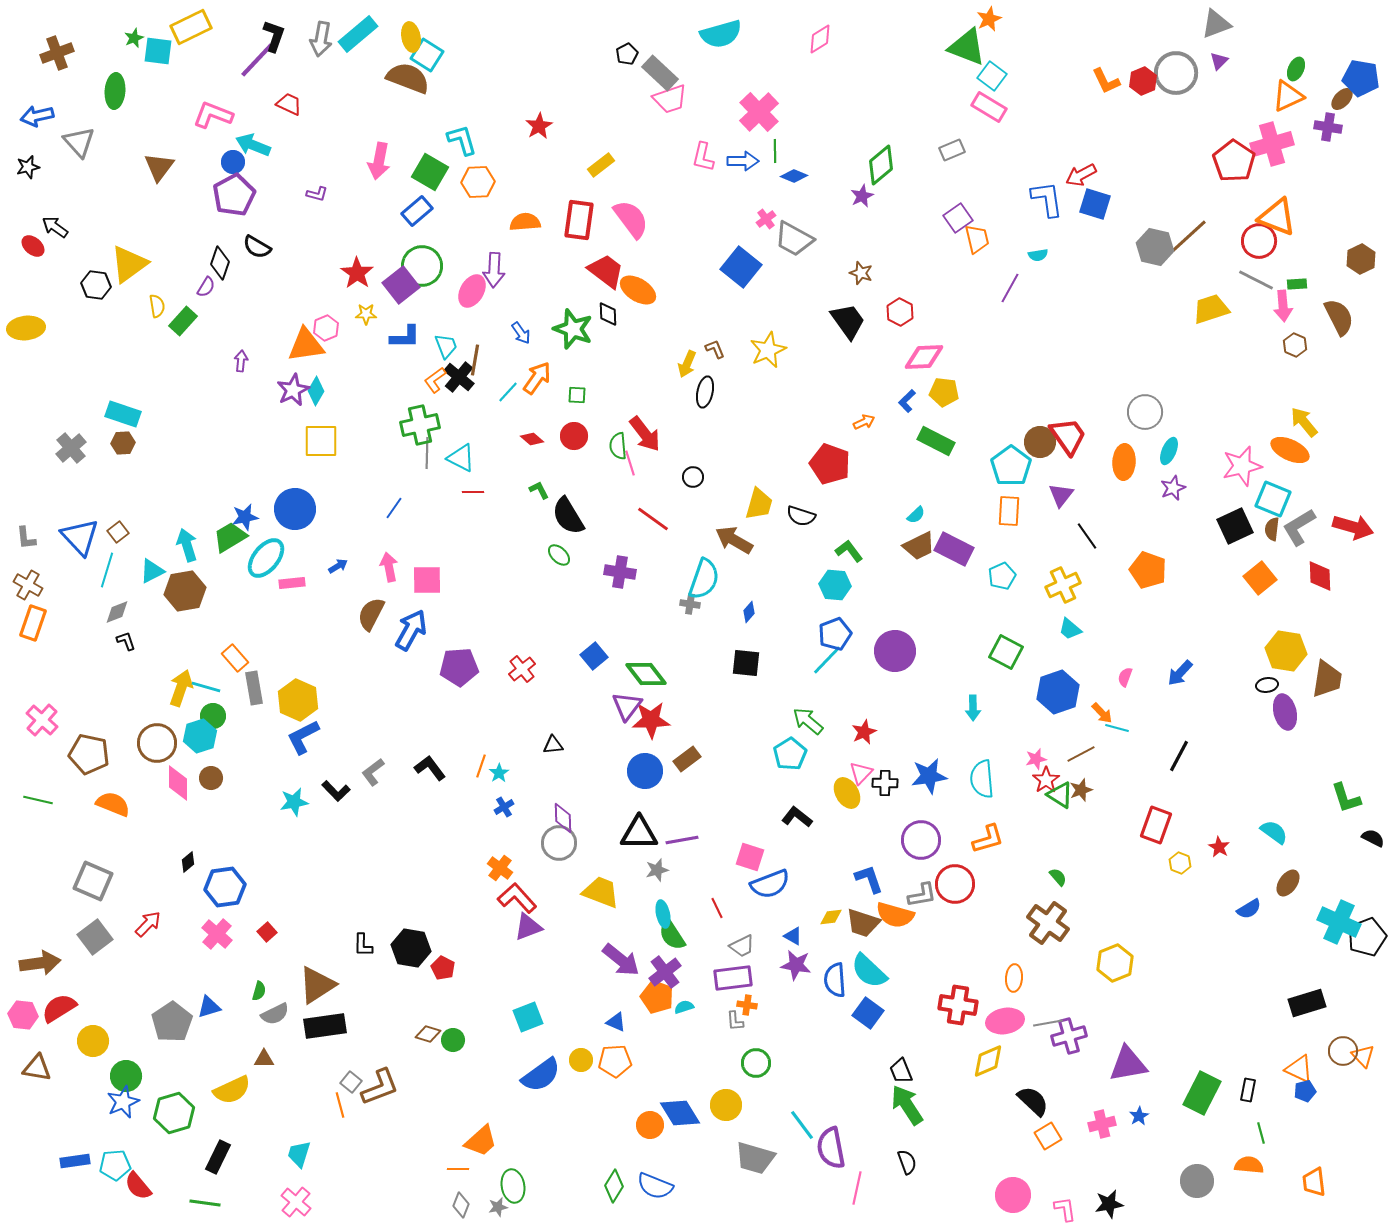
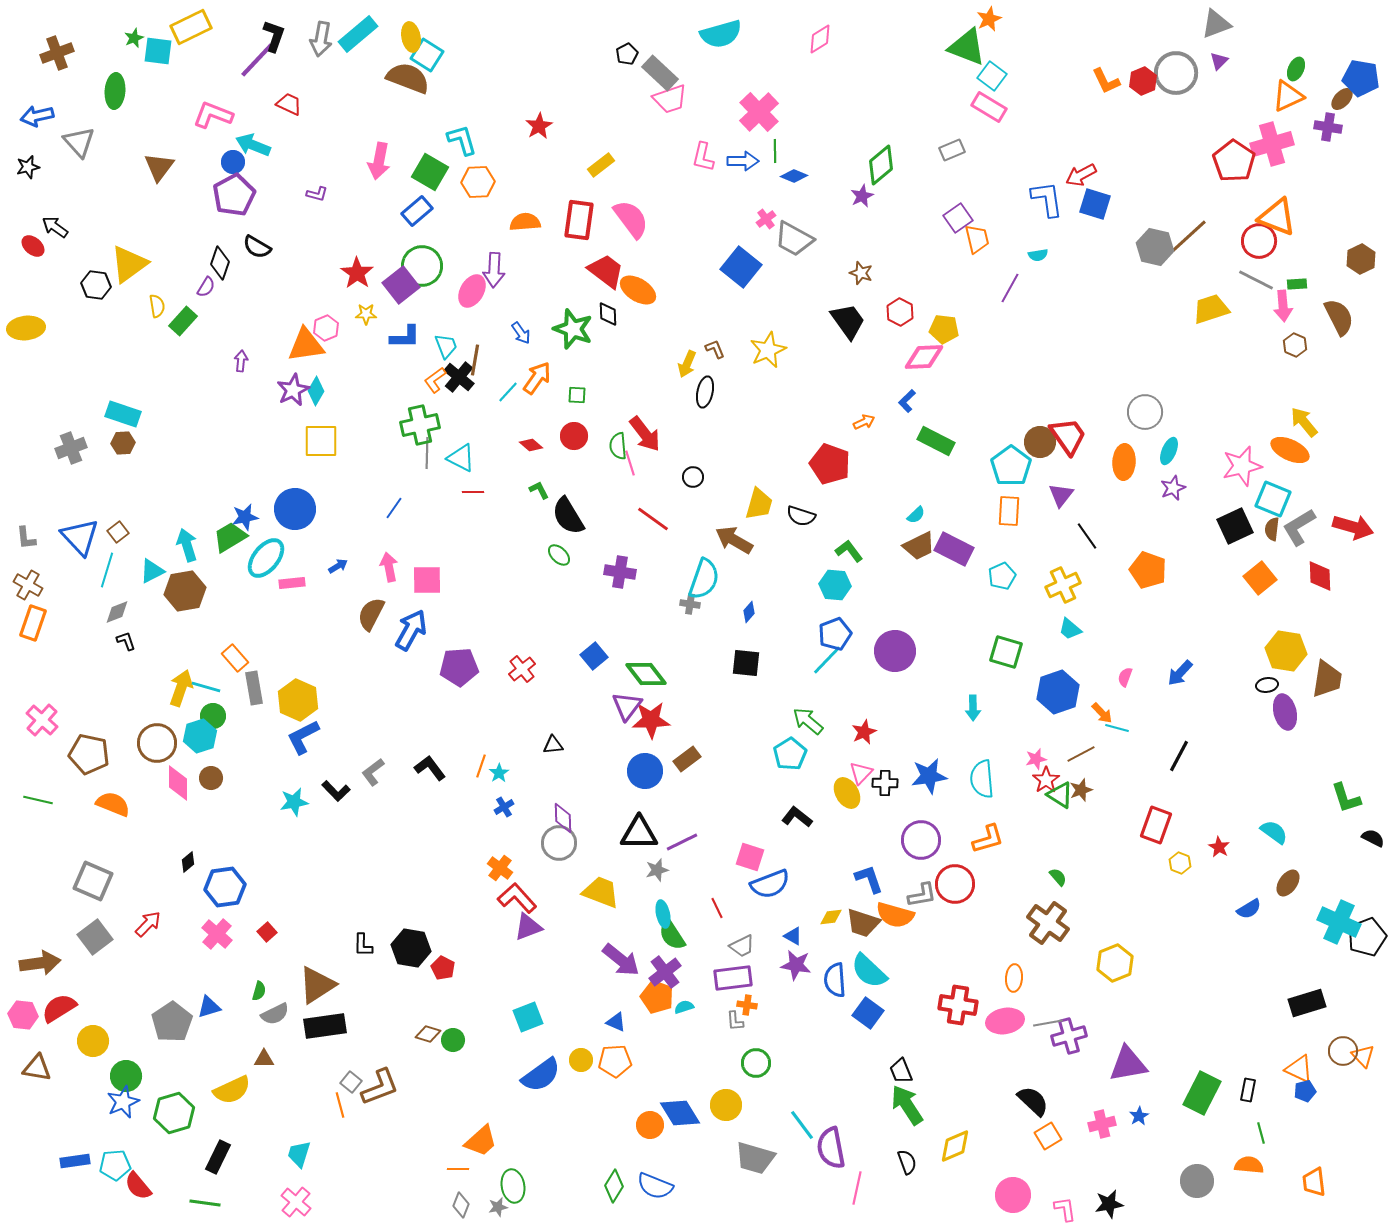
yellow pentagon at (944, 392): moved 63 px up
red diamond at (532, 439): moved 1 px left, 6 px down
gray cross at (71, 448): rotated 20 degrees clockwise
green square at (1006, 652): rotated 12 degrees counterclockwise
purple line at (682, 840): moved 2 px down; rotated 16 degrees counterclockwise
yellow diamond at (988, 1061): moved 33 px left, 85 px down
